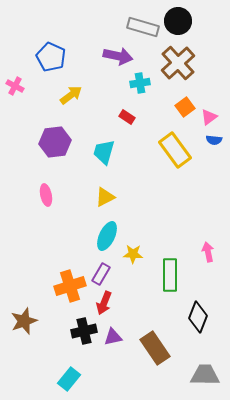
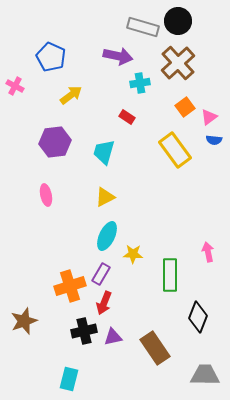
cyan rectangle: rotated 25 degrees counterclockwise
